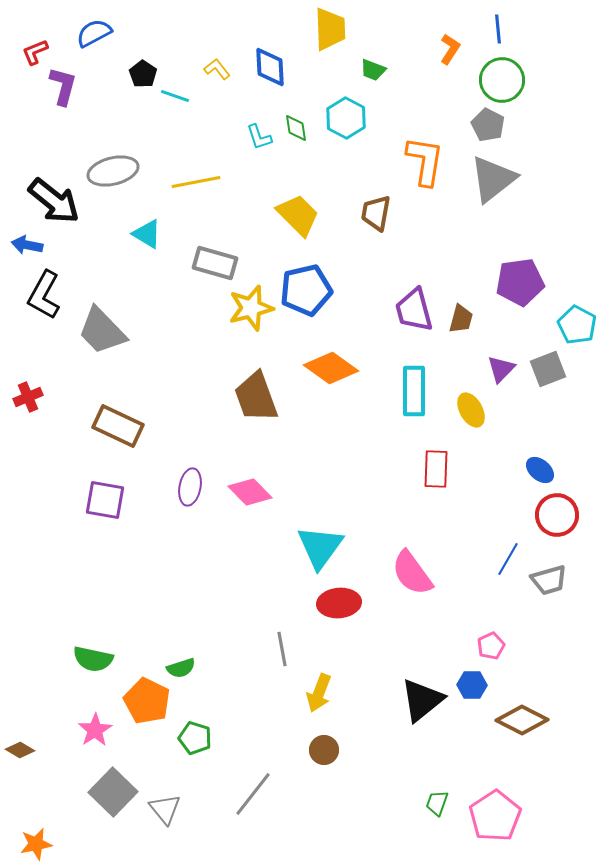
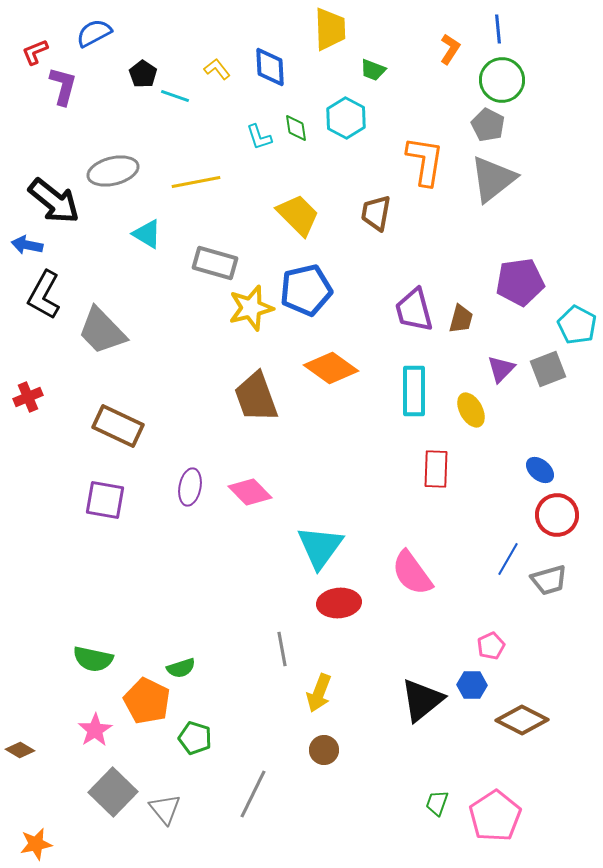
gray line at (253, 794): rotated 12 degrees counterclockwise
